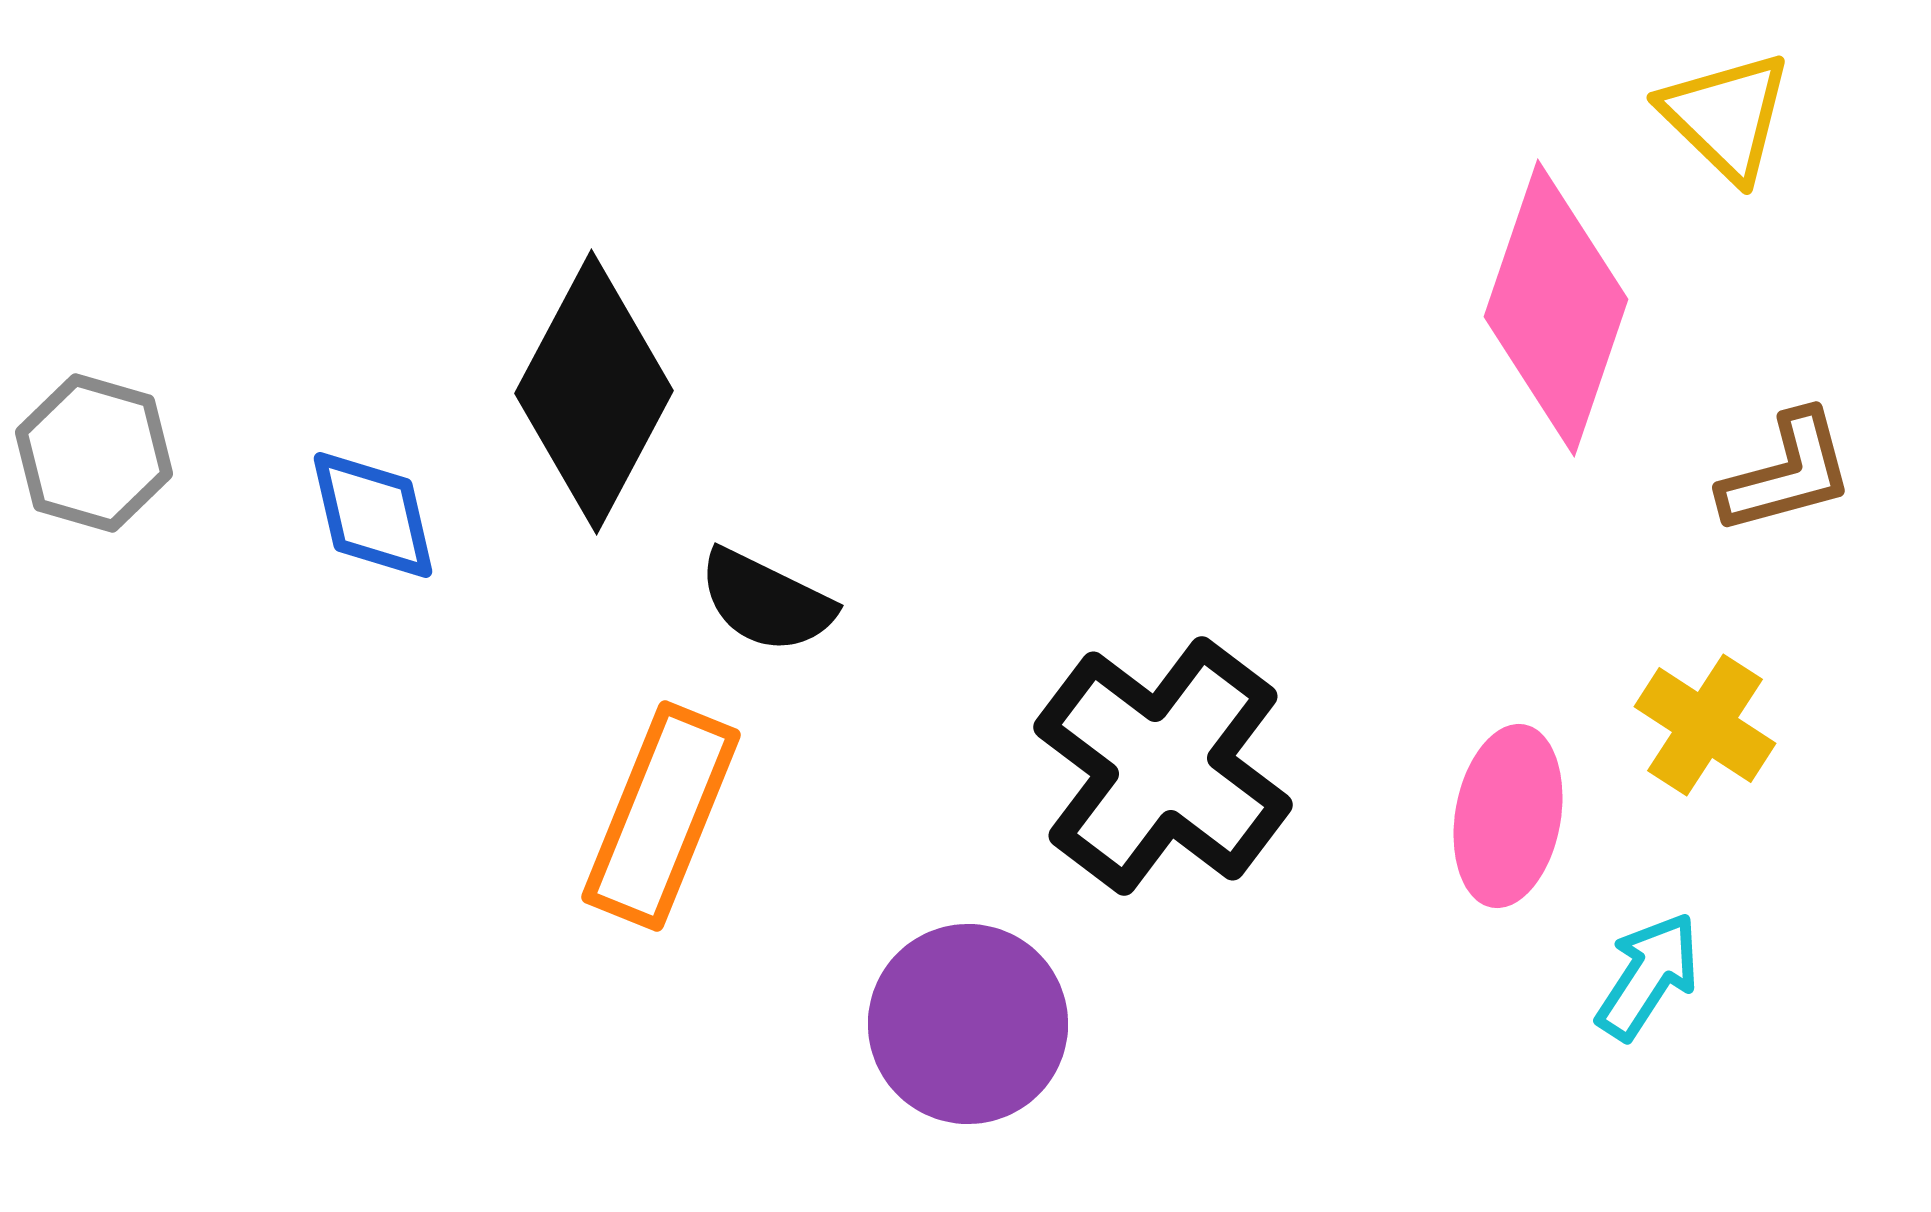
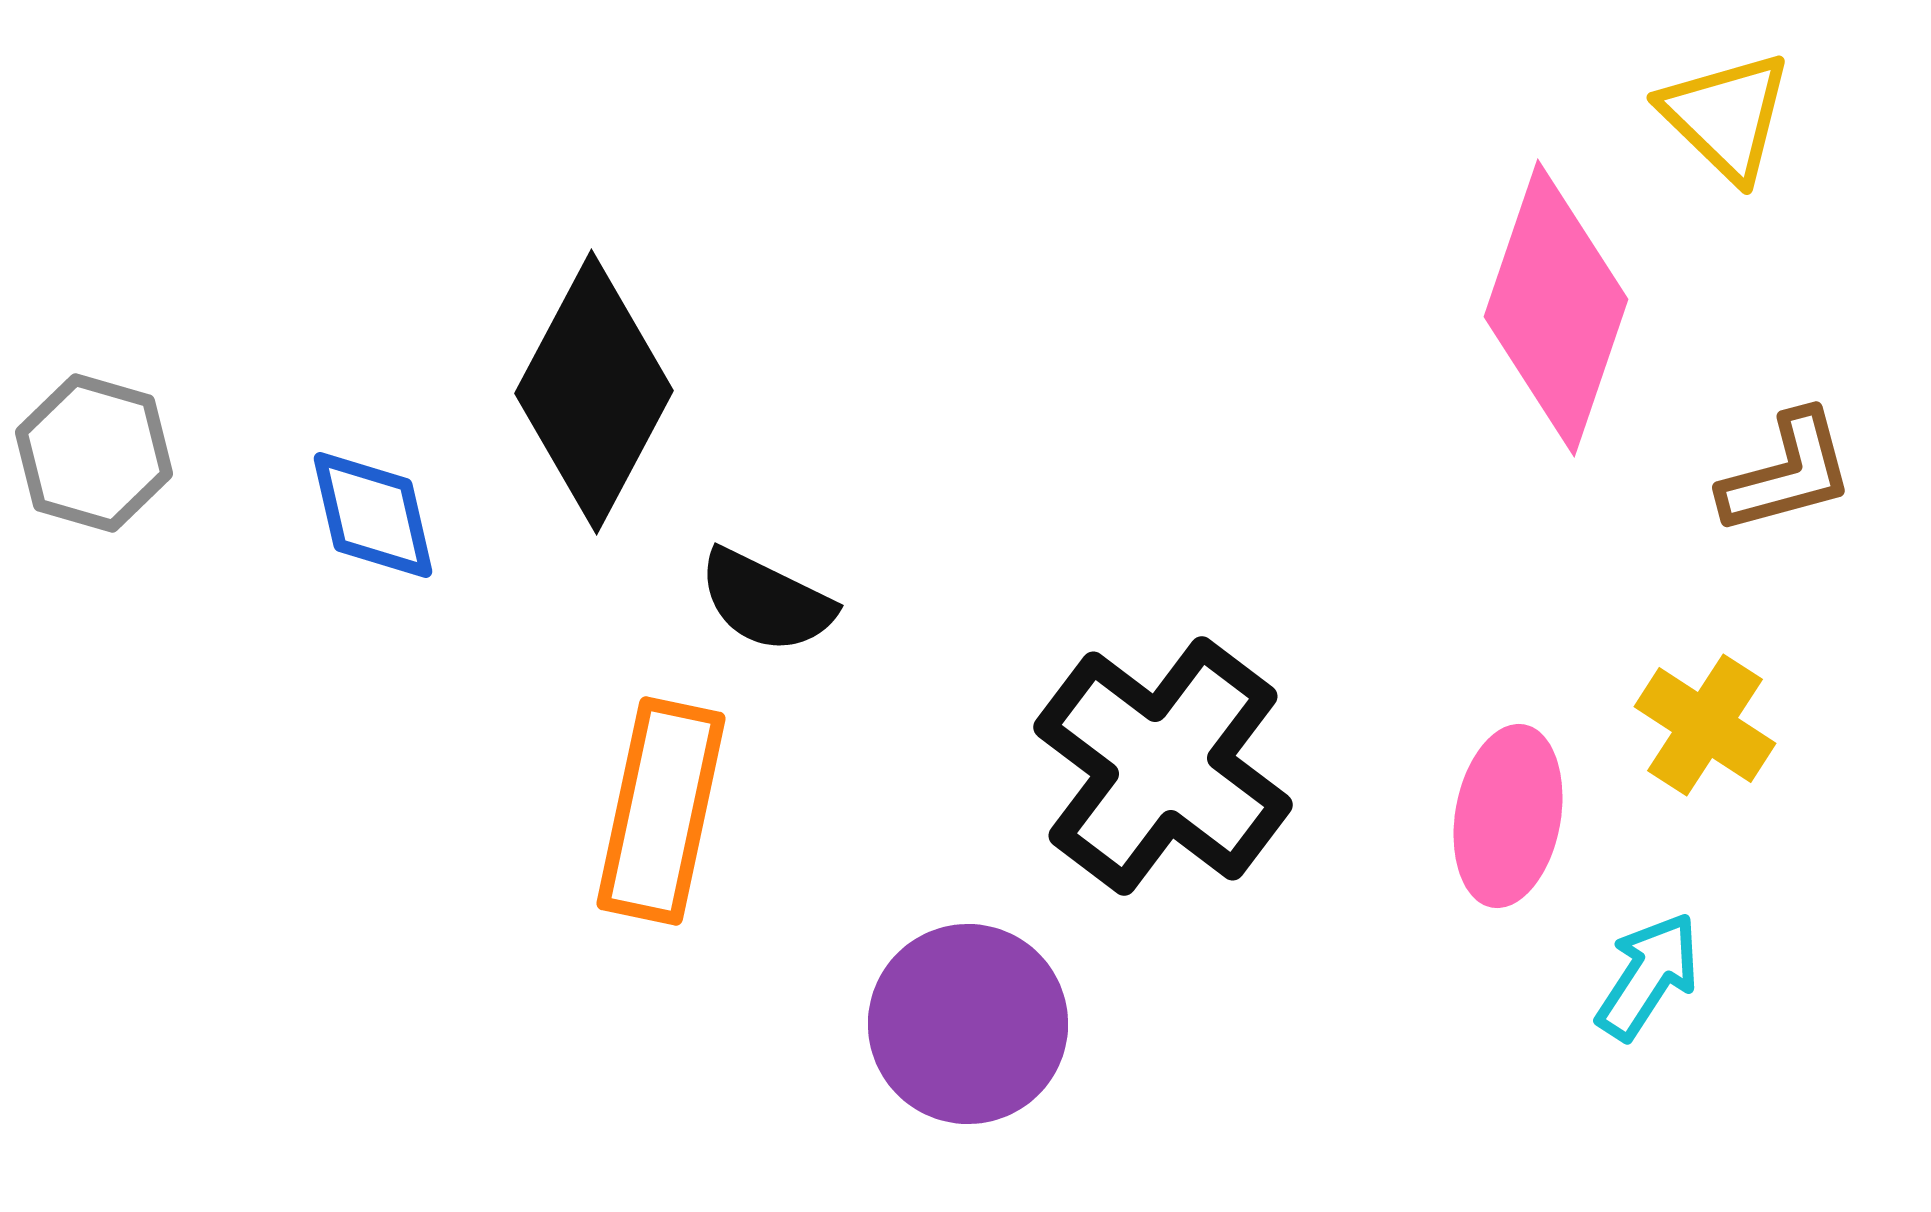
orange rectangle: moved 5 px up; rotated 10 degrees counterclockwise
